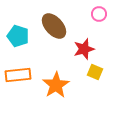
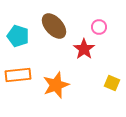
pink circle: moved 13 px down
red star: rotated 20 degrees counterclockwise
yellow square: moved 17 px right, 11 px down
orange star: rotated 12 degrees clockwise
